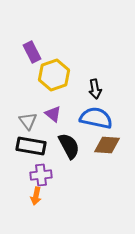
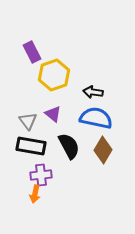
black arrow: moved 2 px left, 3 px down; rotated 108 degrees clockwise
brown diamond: moved 4 px left, 5 px down; rotated 64 degrees counterclockwise
orange arrow: moved 1 px left, 2 px up
